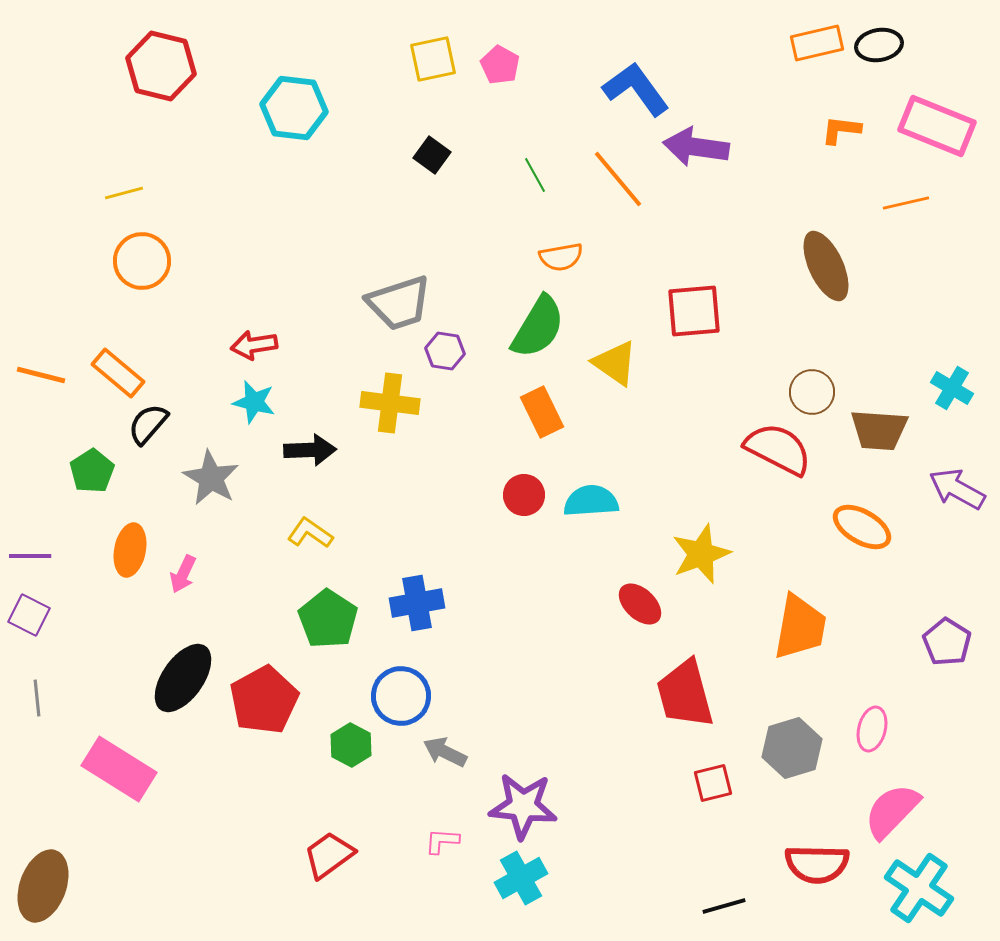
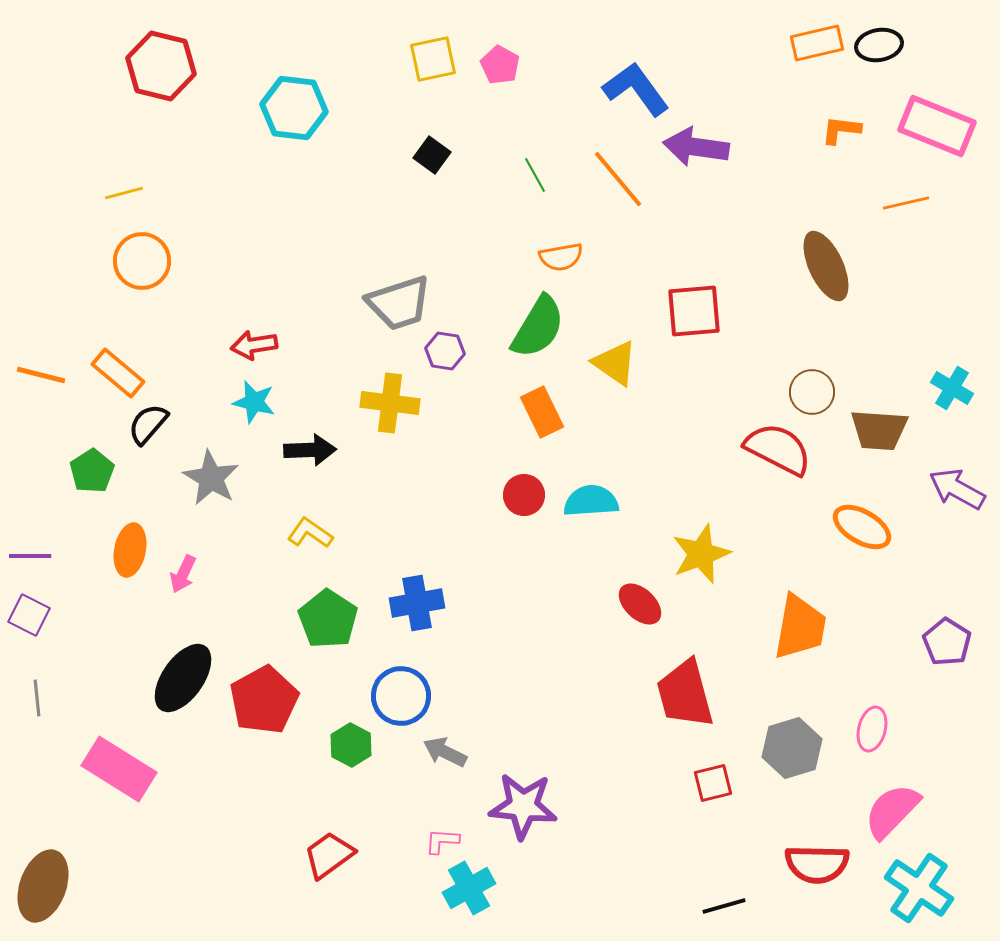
cyan cross at (521, 878): moved 52 px left, 10 px down
